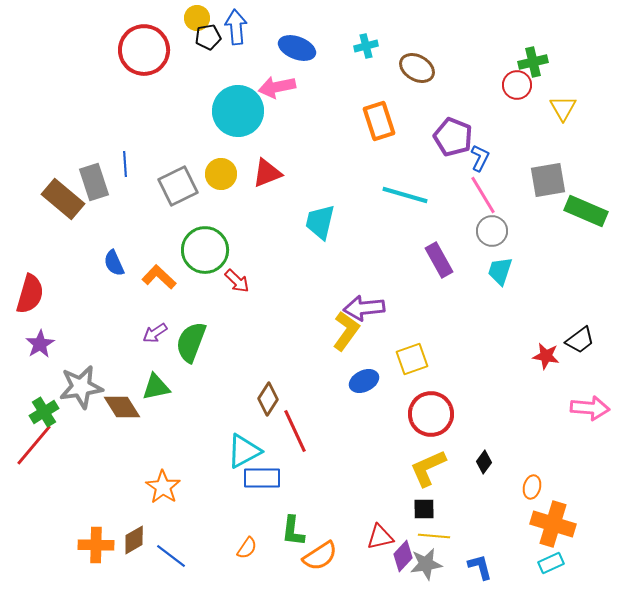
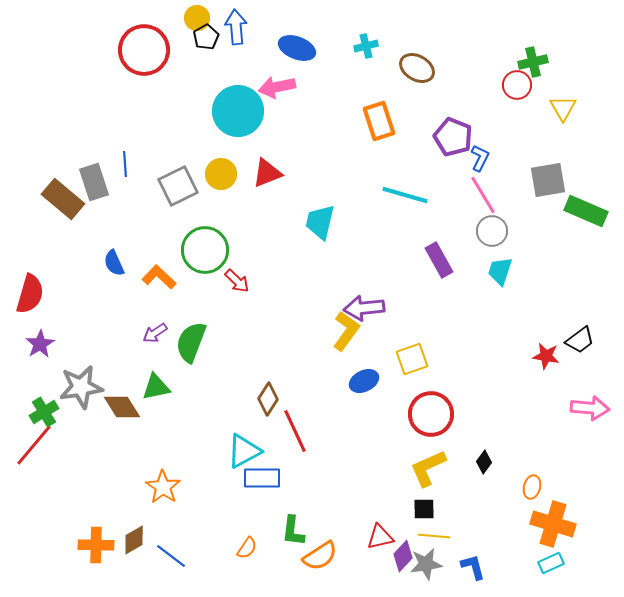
black pentagon at (208, 37): moved 2 px left; rotated 20 degrees counterclockwise
blue L-shape at (480, 567): moved 7 px left
